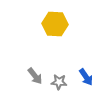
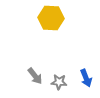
yellow hexagon: moved 4 px left, 6 px up
blue arrow: moved 1 px down; rotated 12 degrees clockwise
